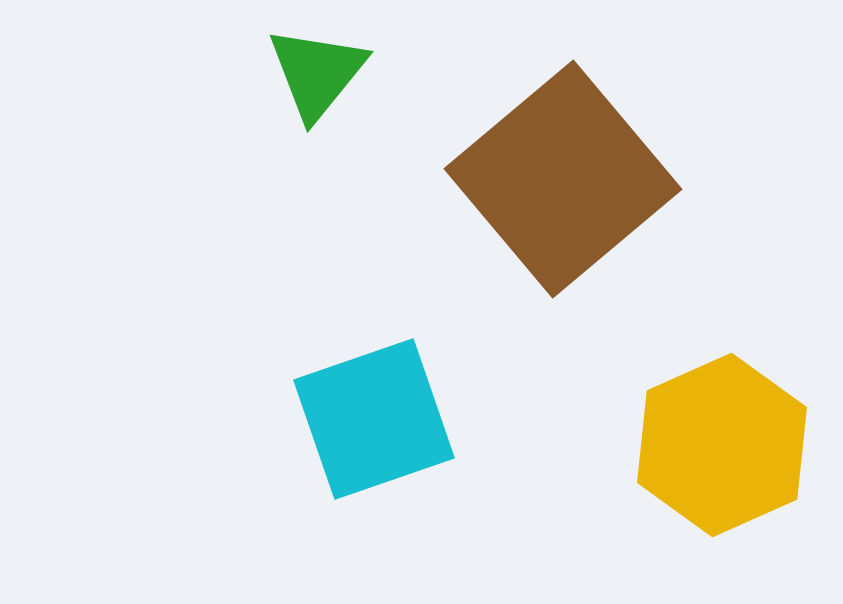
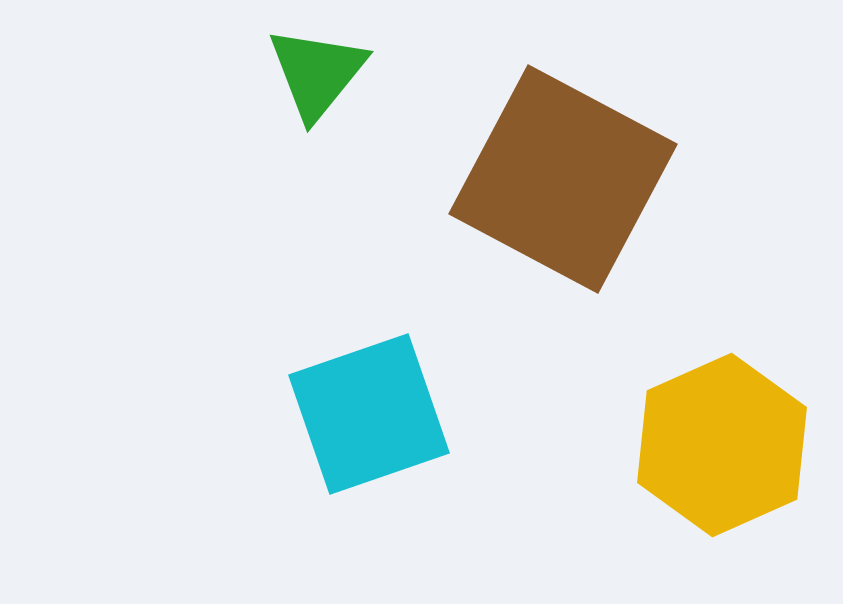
brown square: rotated 22 degrees counterclockwise
cyan square: moved 5 px left, 5 px up
